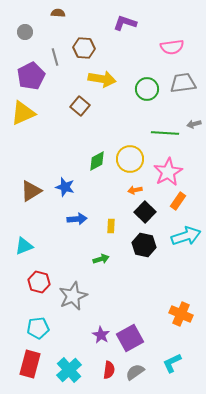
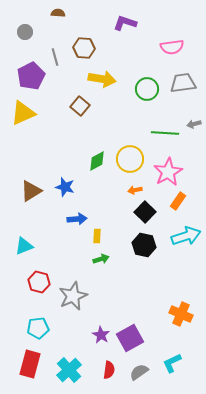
yellow rectangle: moved 14 px left, 10 px down
gray semicircle: moved 4 px right
